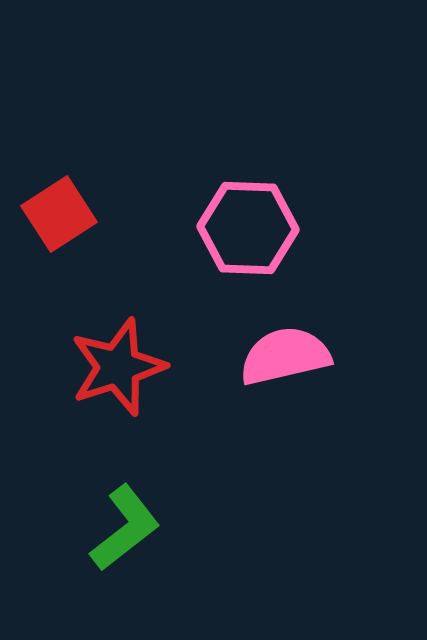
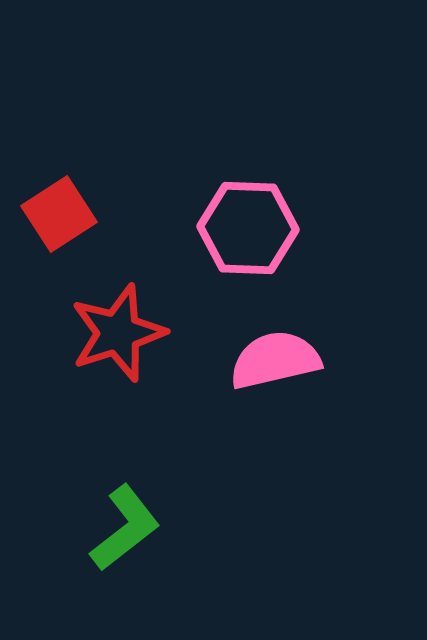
pink semicircle: moved 10 px left, 4 px down
red star: moved 34 px up
